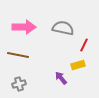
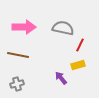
red line: moved 4 px left
gray cross: moved 2 px left
